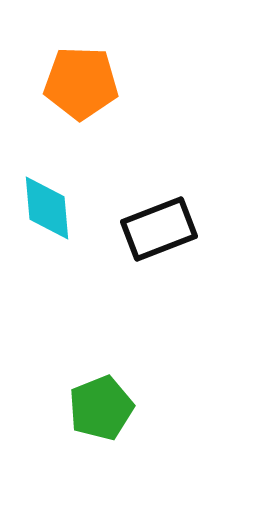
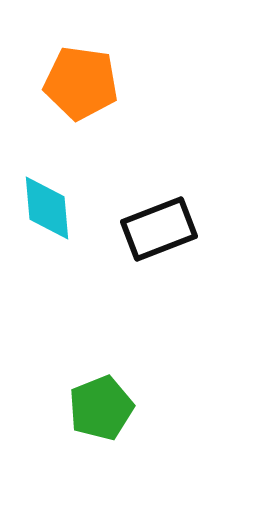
orange pentagon: rotated 6 degrees clockwise
